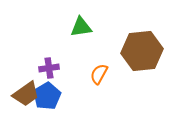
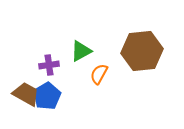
green triangle: moved 24 px down; rotated 20 degrees counterclockwise
purple cross: moved 3 px up
brown trapezoid: rotated 116 degrees counterclockwise
